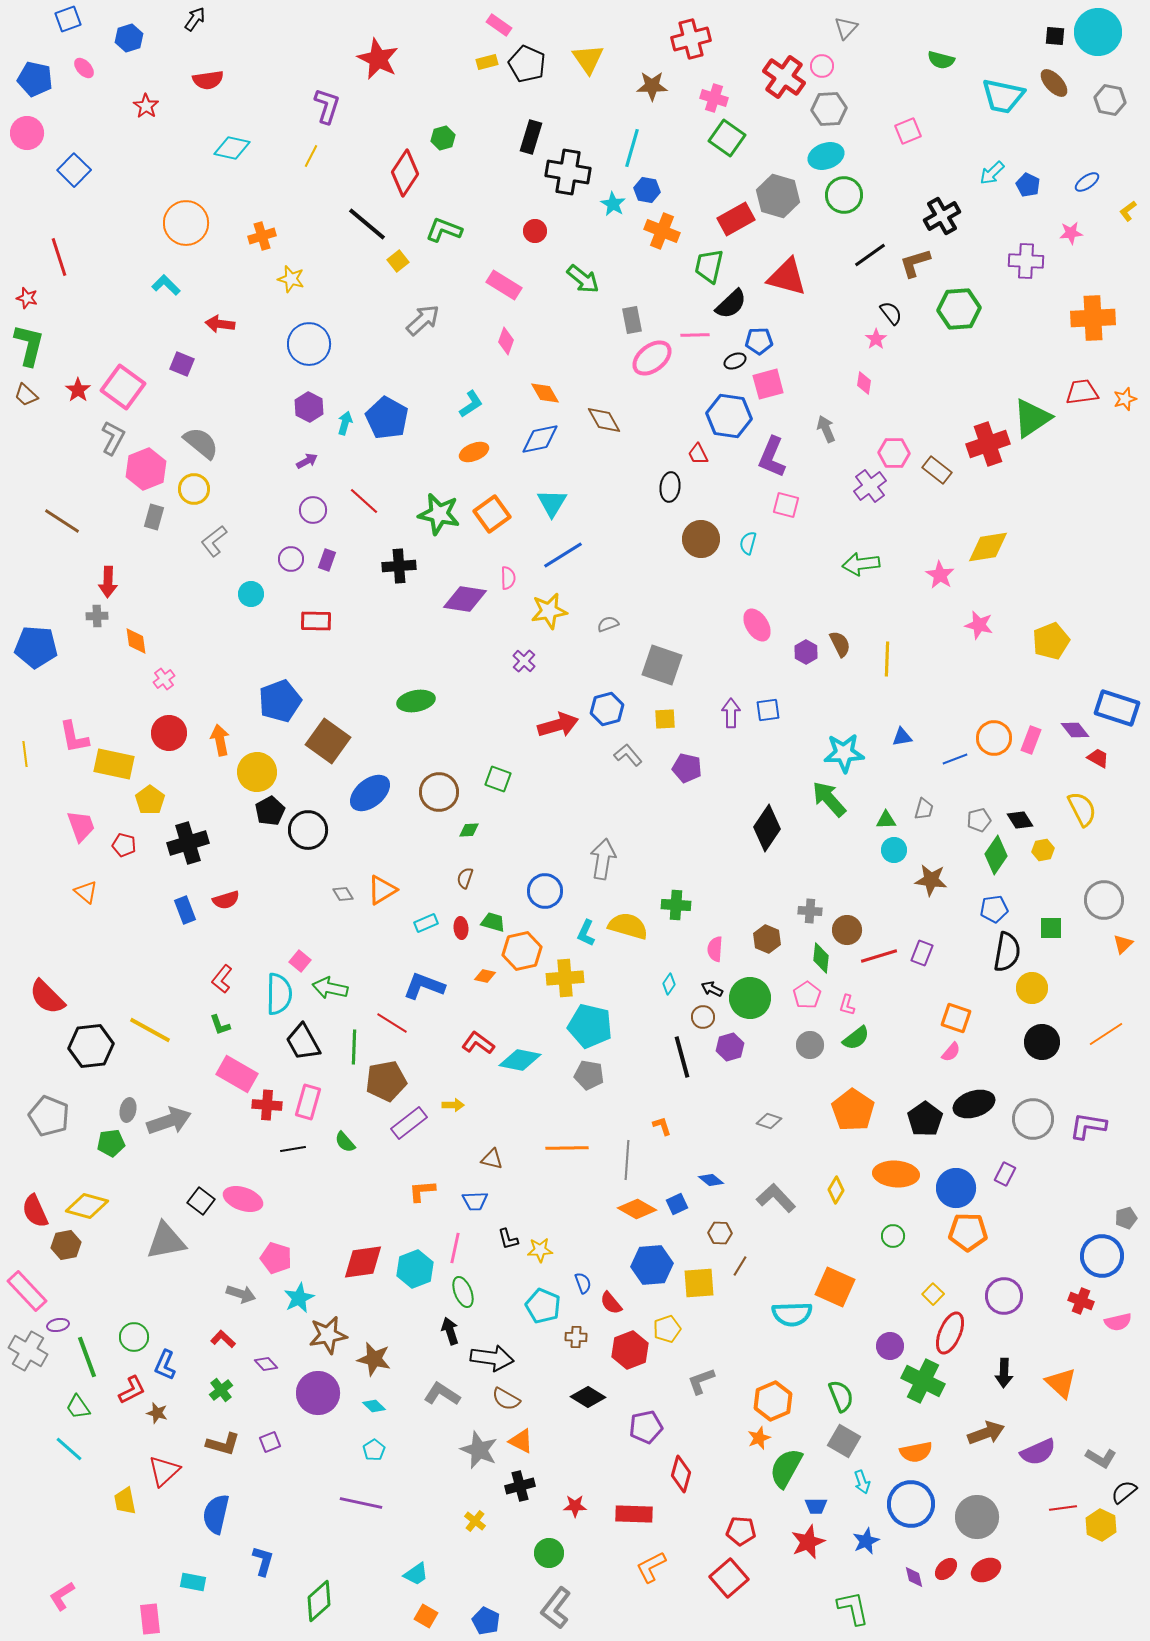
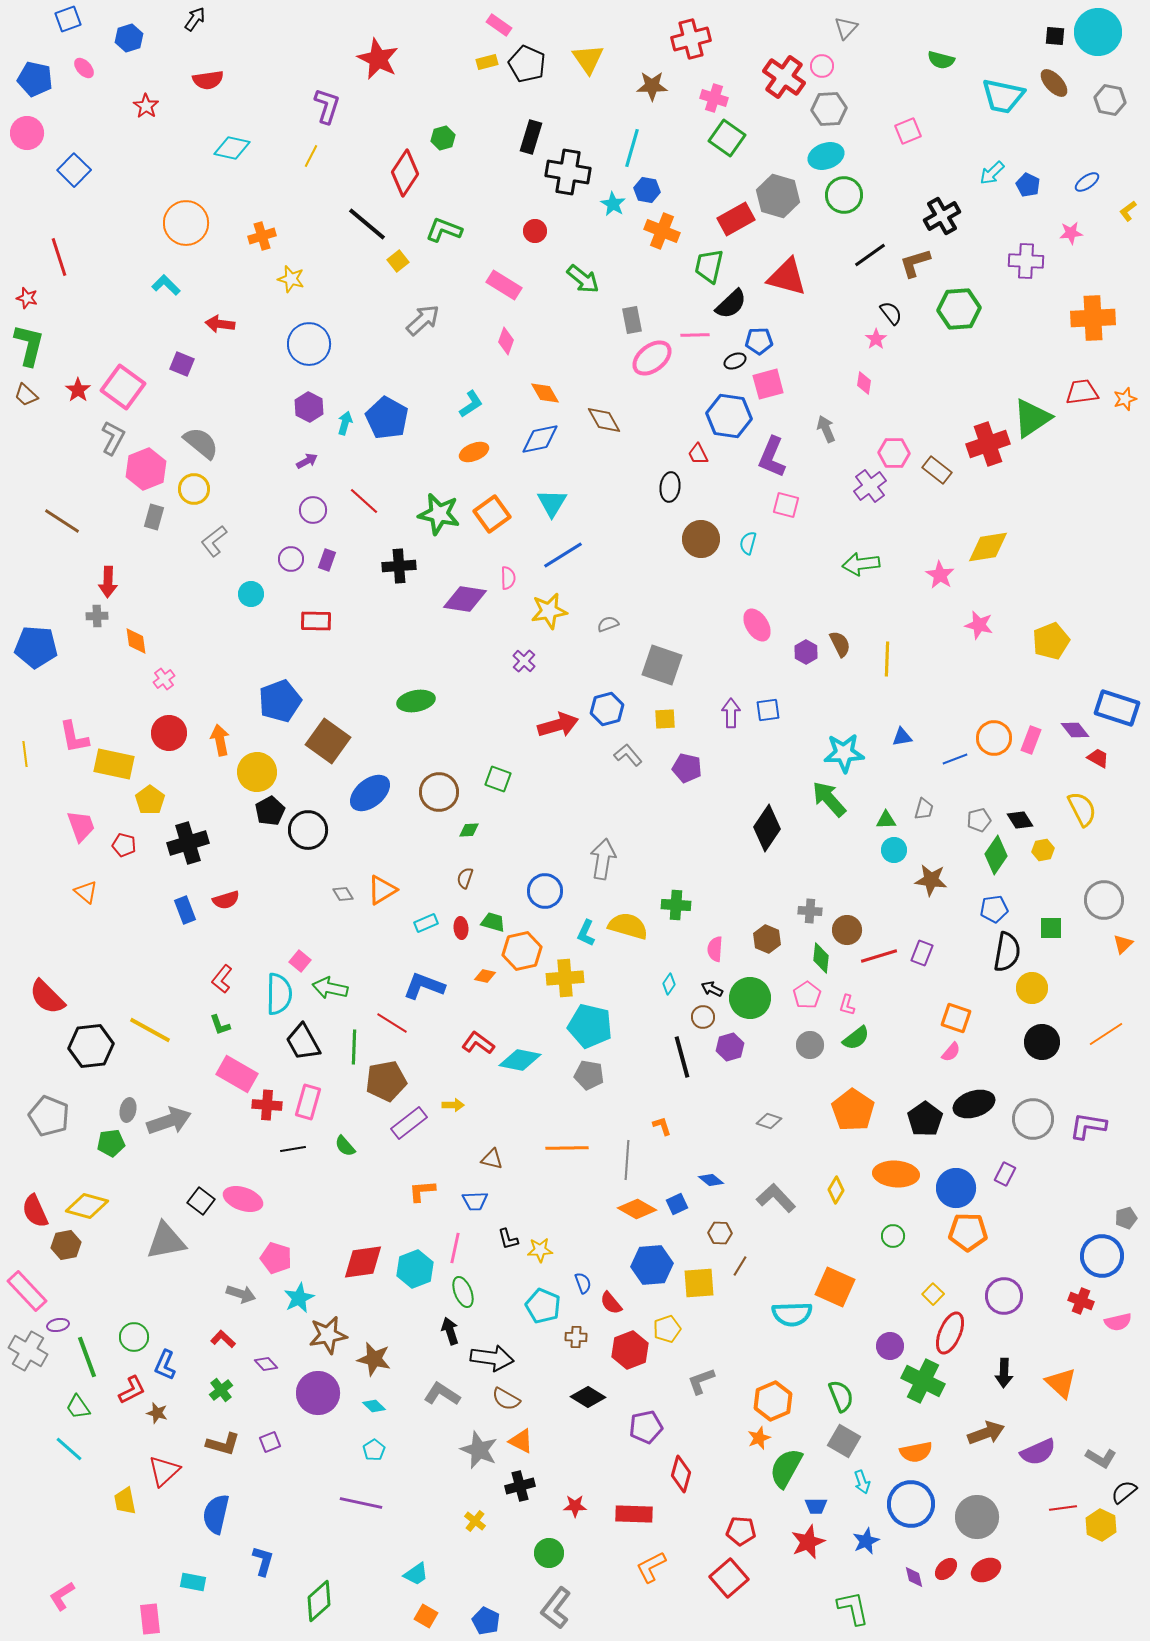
green semicircle at (345, 1142): moved 4 px down
